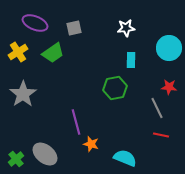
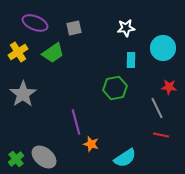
cyan circle: moved 6 px left
gray ellipse: moved 1 px left, 3 px down
cyan semicircle: rotated 125 degrees clockwise
